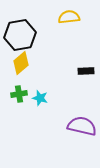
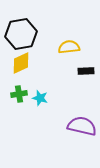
yellow semicircle: moved 30 px down
black hexagon: moved 1 px right, 1 px up
yellow diamond: rotated 15 degrees clockwise
